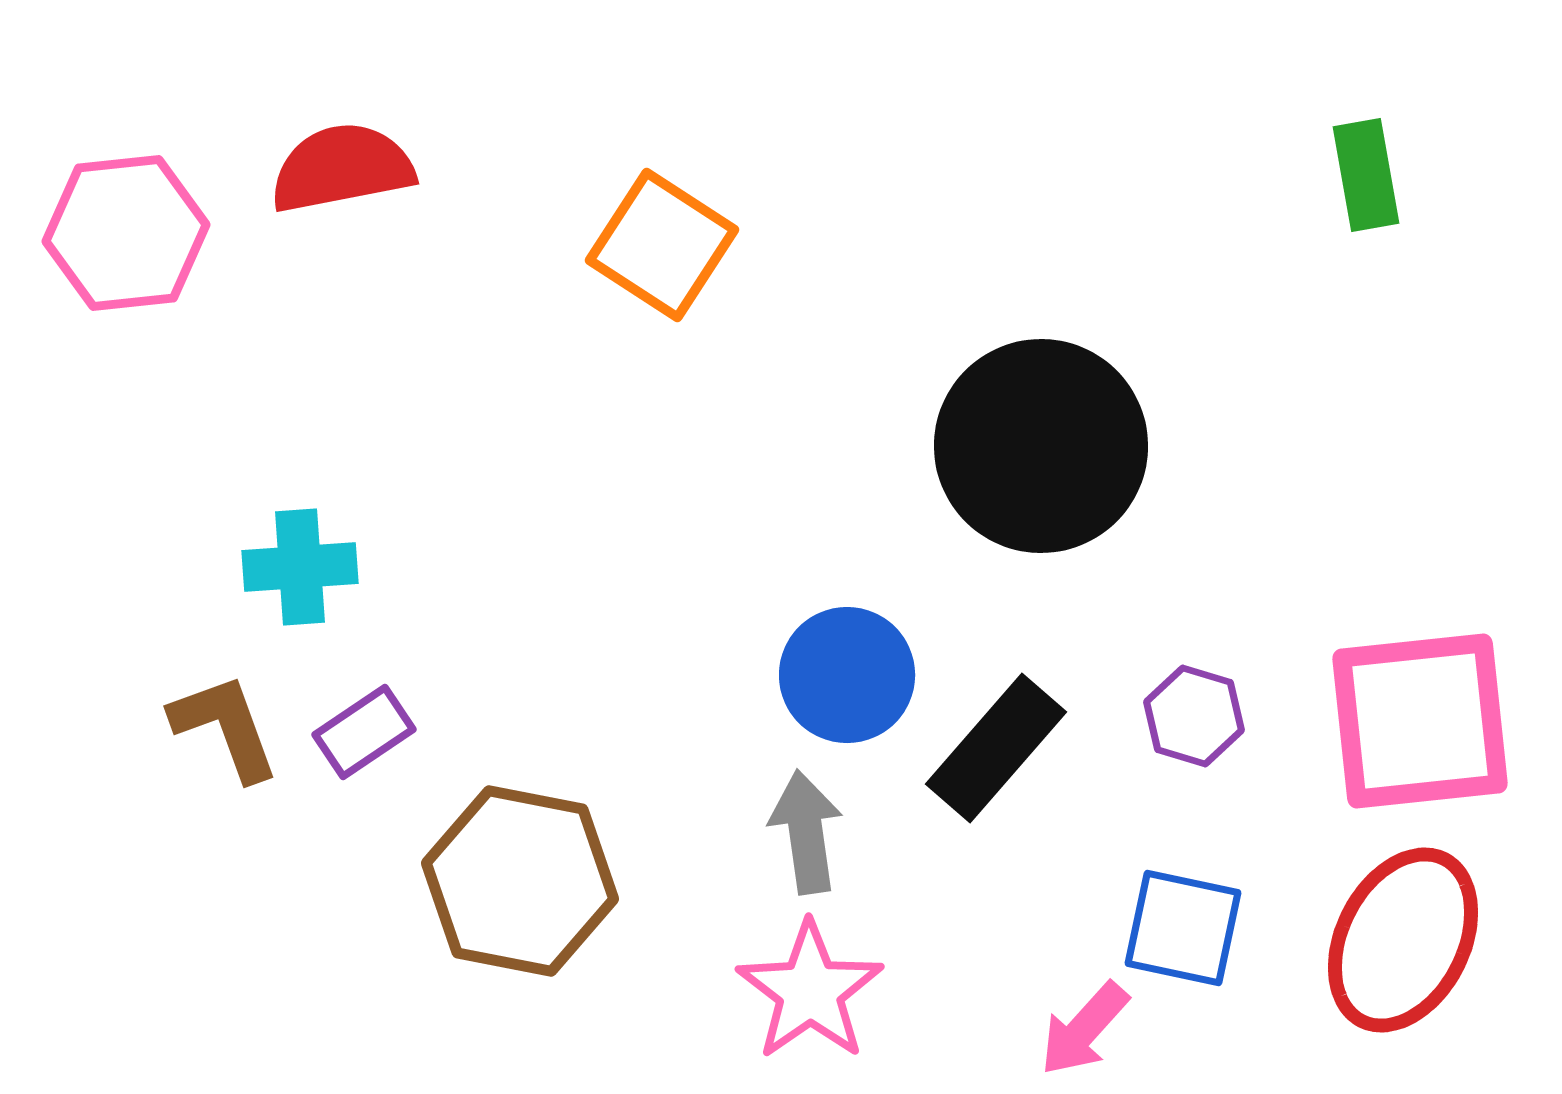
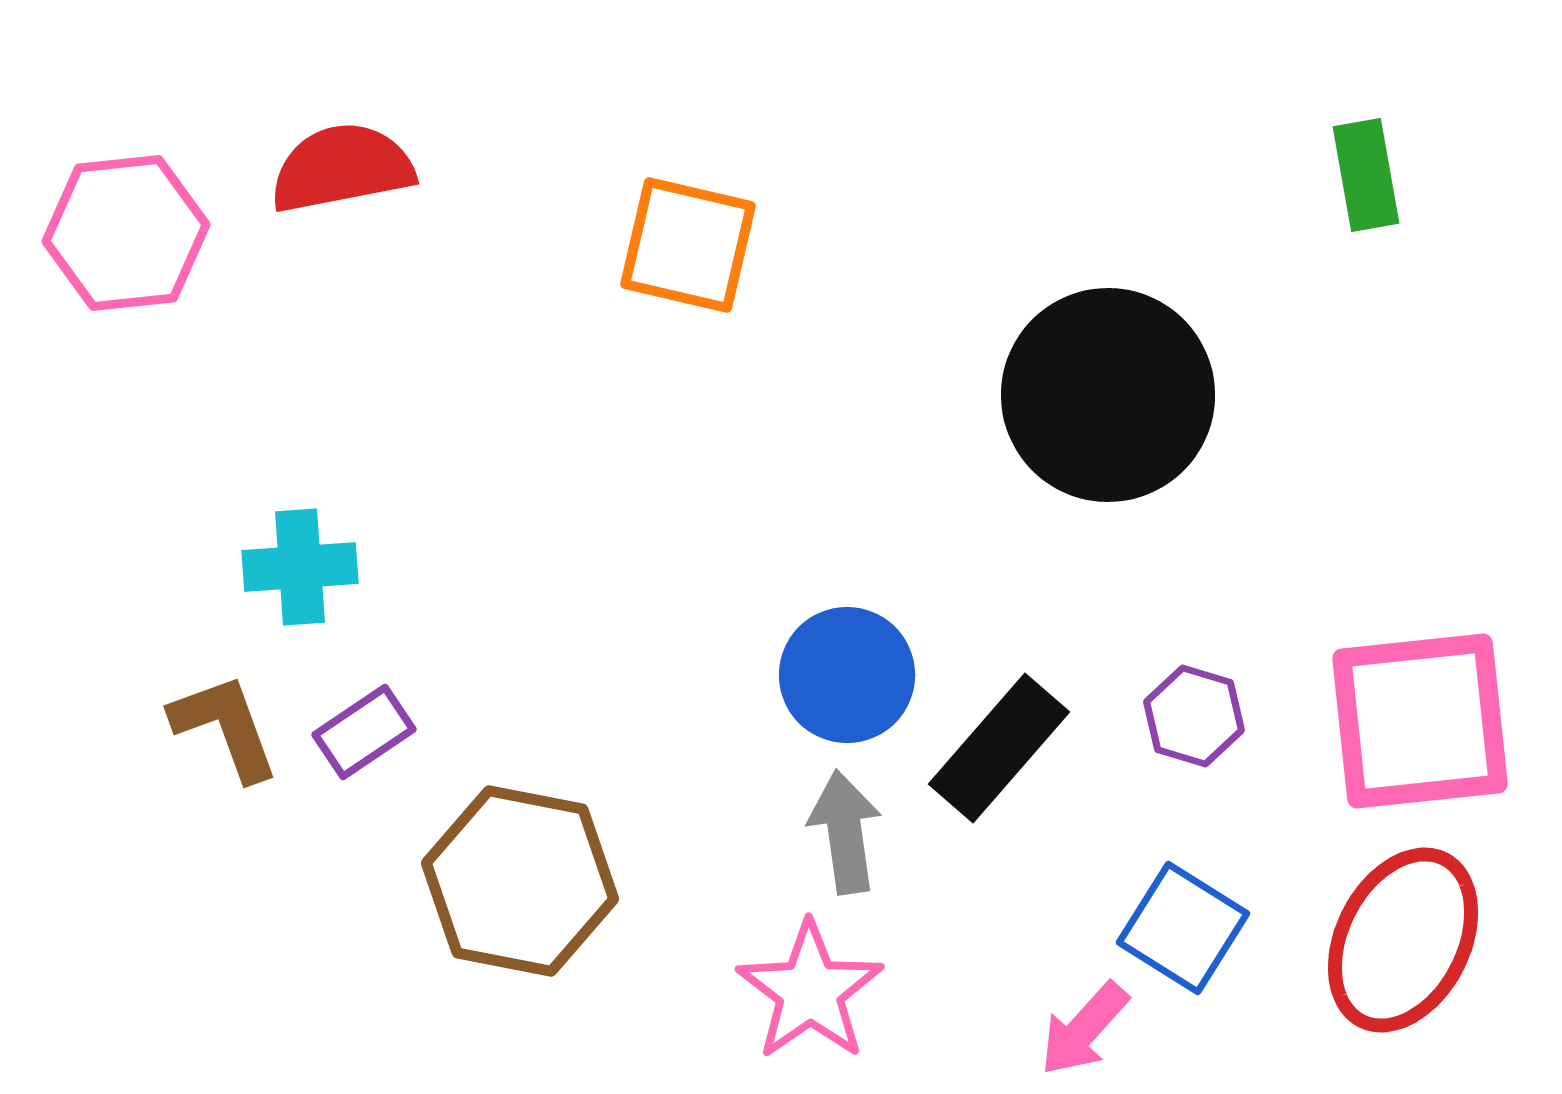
orange square: moved 26 px right; rotated 20 degrees counterclockwise
black circle: moved 67 px right, 51 px up
black rectangle: moved 3 px right
gray arrow: moved 39 px right
blue square: rotated 20 degrees clockwise
